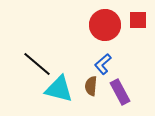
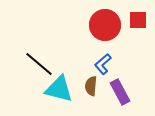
black line: moved 2 px right
